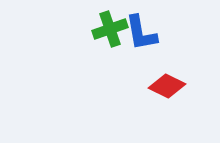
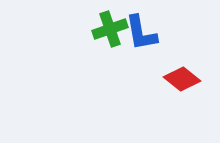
red diamond: moved 15 px right, 7 px up; rotated 12 degrees clockwise
